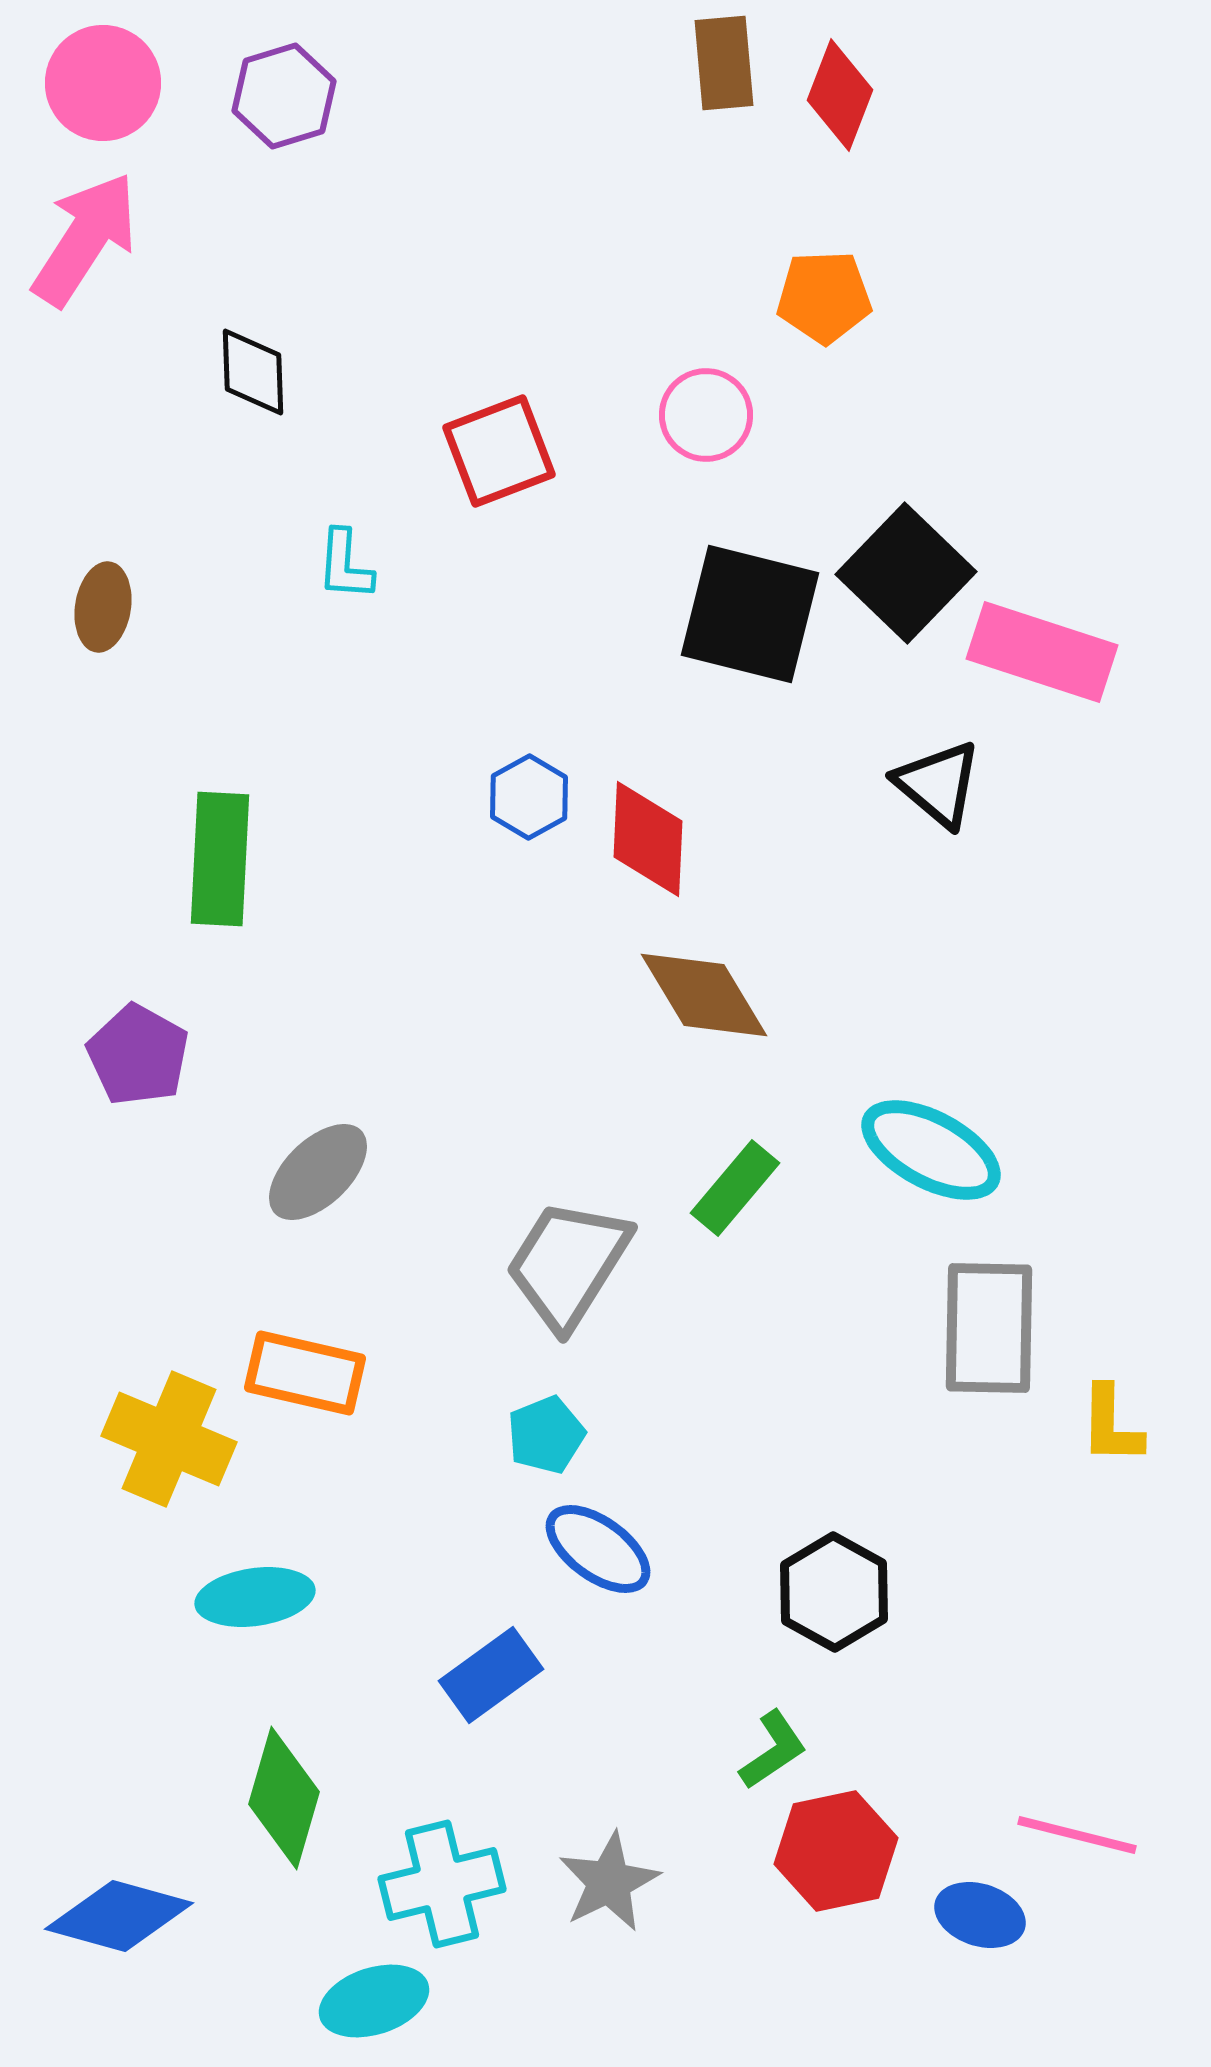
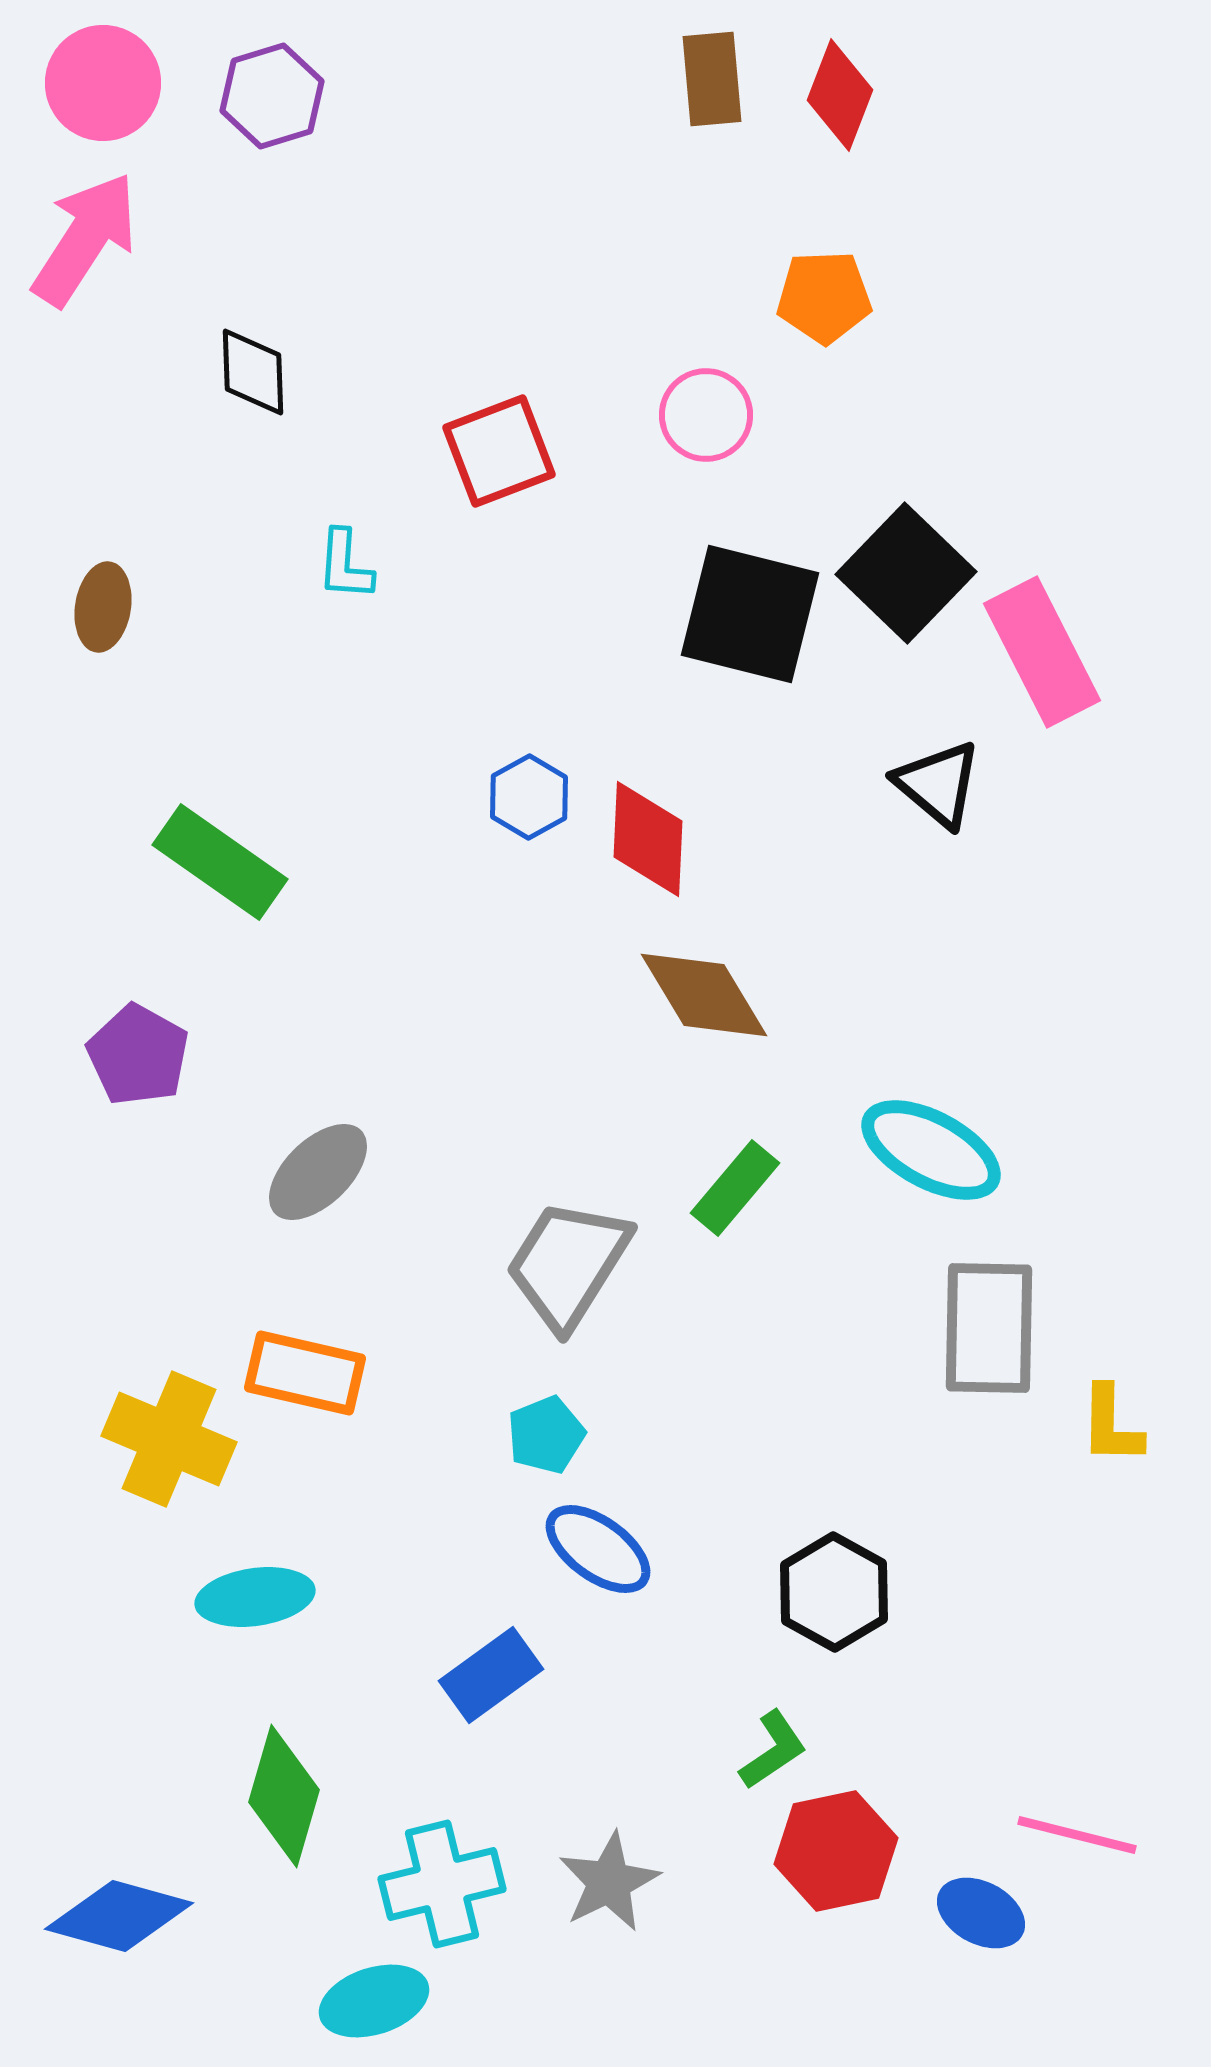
brown rectangle at (724, 63): moved 12 px left, 16 px down
purple hexagon at (284, 96): moved 12 px left
pink rectangle at (1042, 652): rotated 45 degrees clockwise
green rectangle at (220, 859): moved 3 px down; rotated 58 degrees counterclockwise
green diamond at (284, 1798): moved 2 px up
blue ellipse at (980, 1915): moved 1 px right, 2 px up; rotated 10 degrees clockwise
